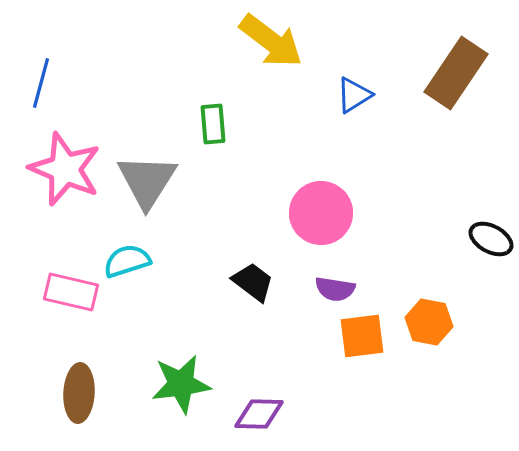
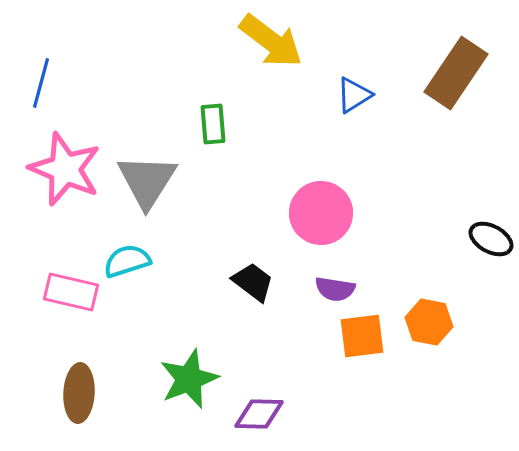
green star: moved 8 px right, 5 px up; rotated 14 degrees counterclockwise
